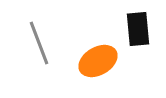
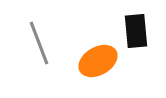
black rectangle: moved 2 px left, 2 px down
